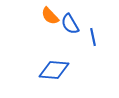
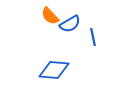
blue semicircle: rotated 90 degrees counterclockwise
